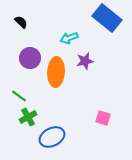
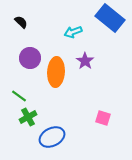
blue rectangle: moved 3 px right
cyan arrow: moved 4 px right, 6 px up
purple star: rotated 24 degrees counterclockwise
